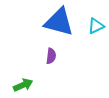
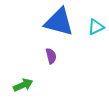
cyan triangle: moved 1 px down
purple semicircle: rotated 21 degrees counterclockwise
